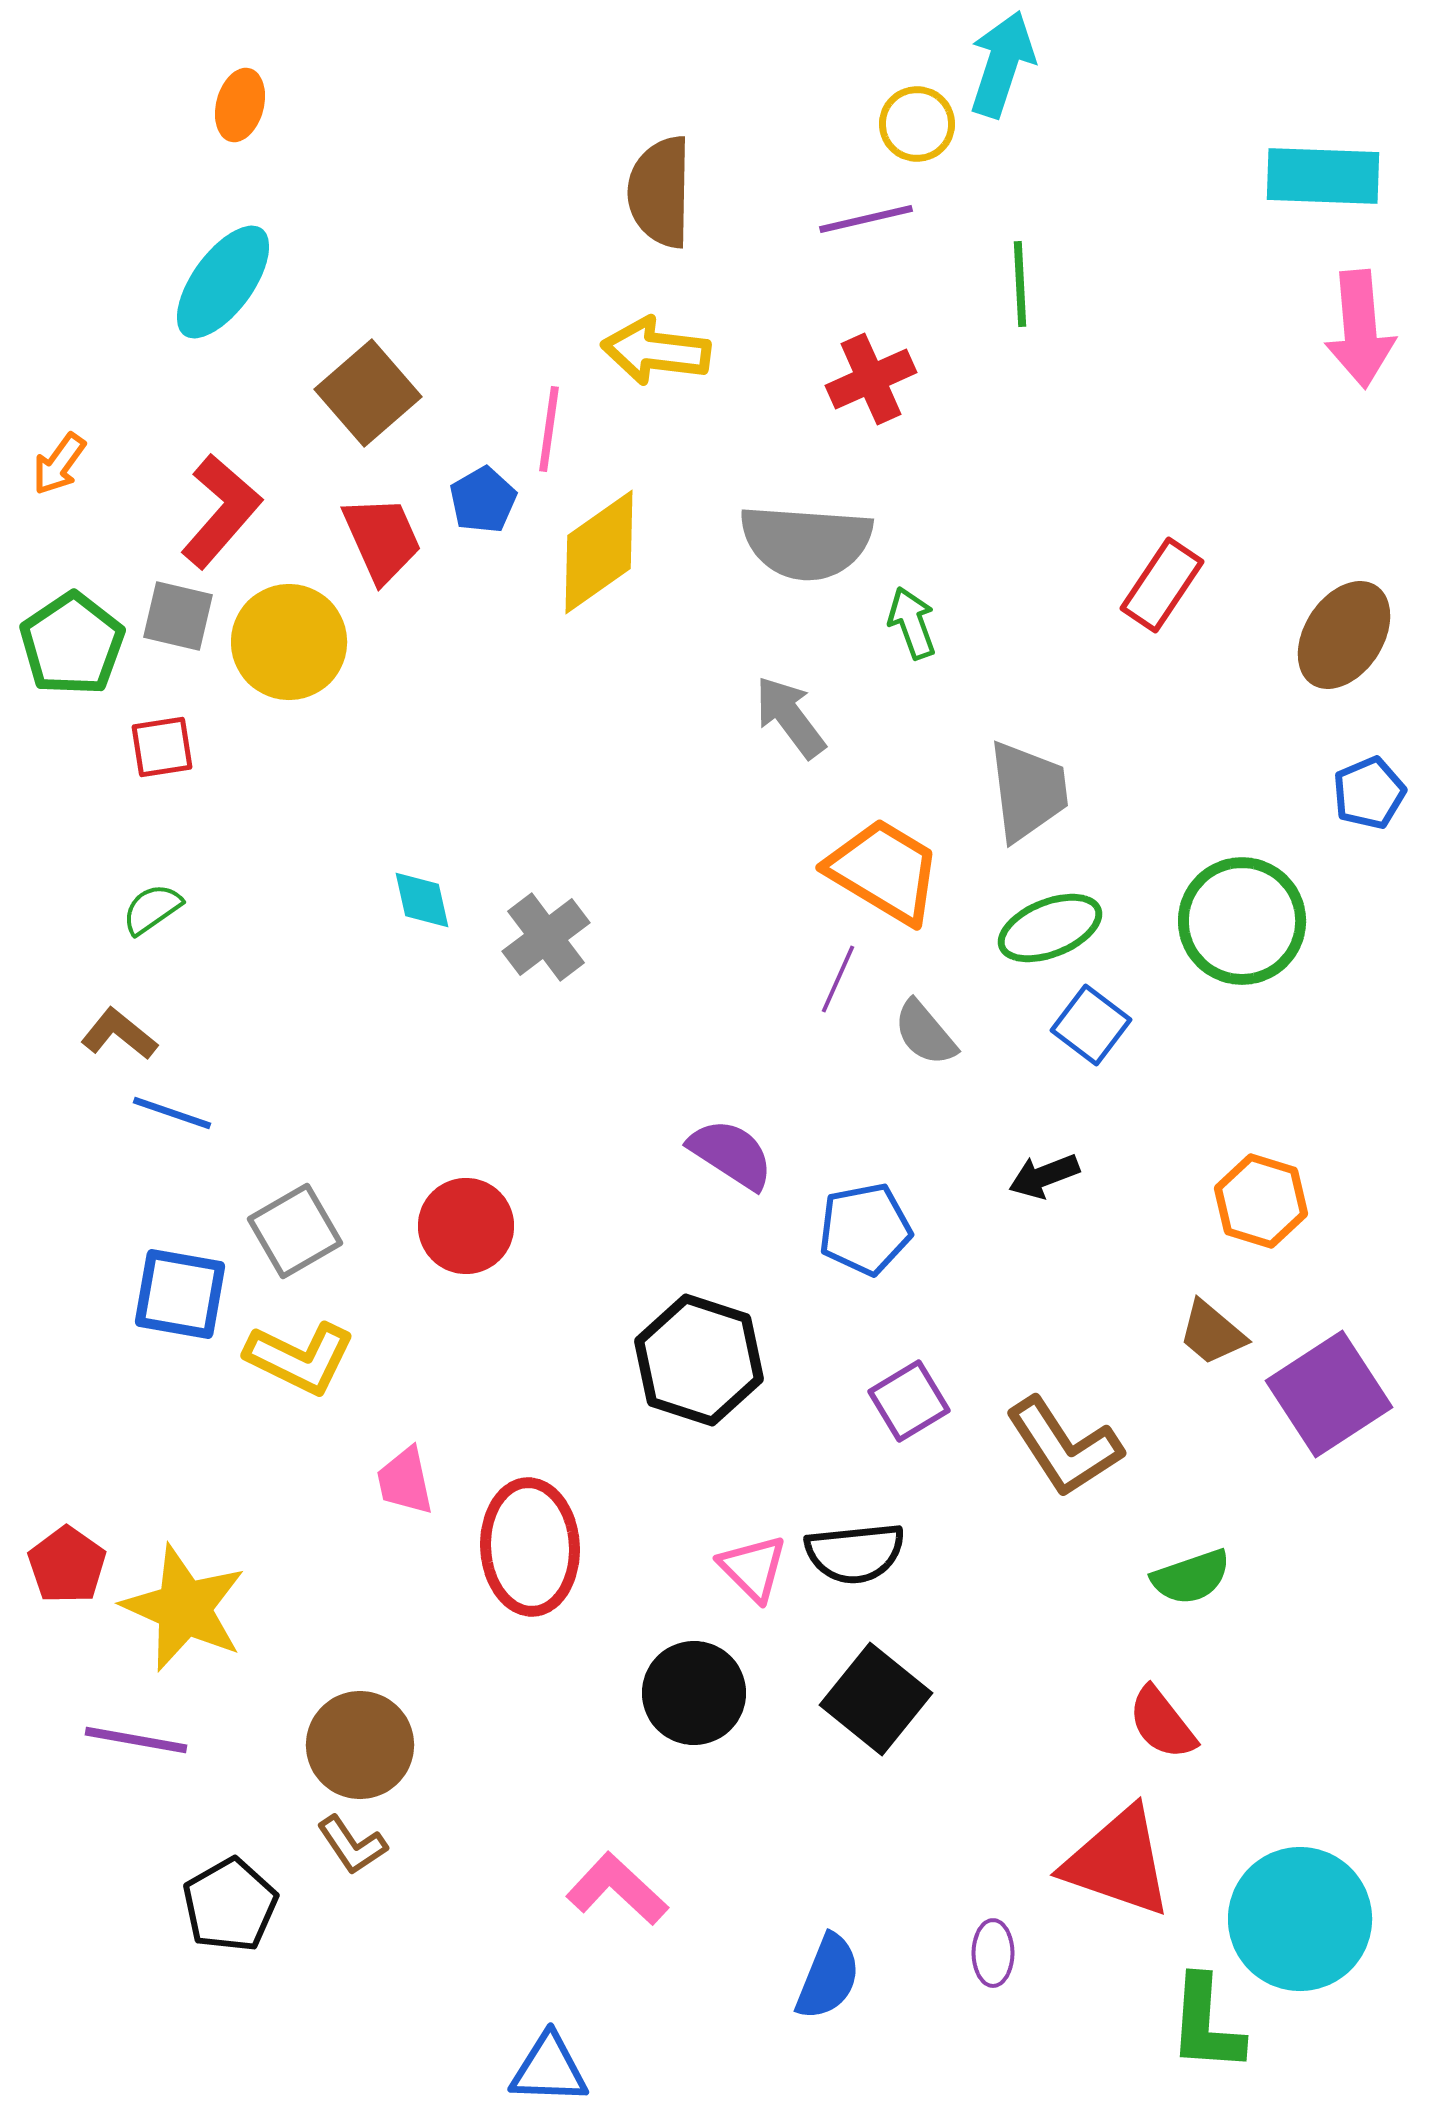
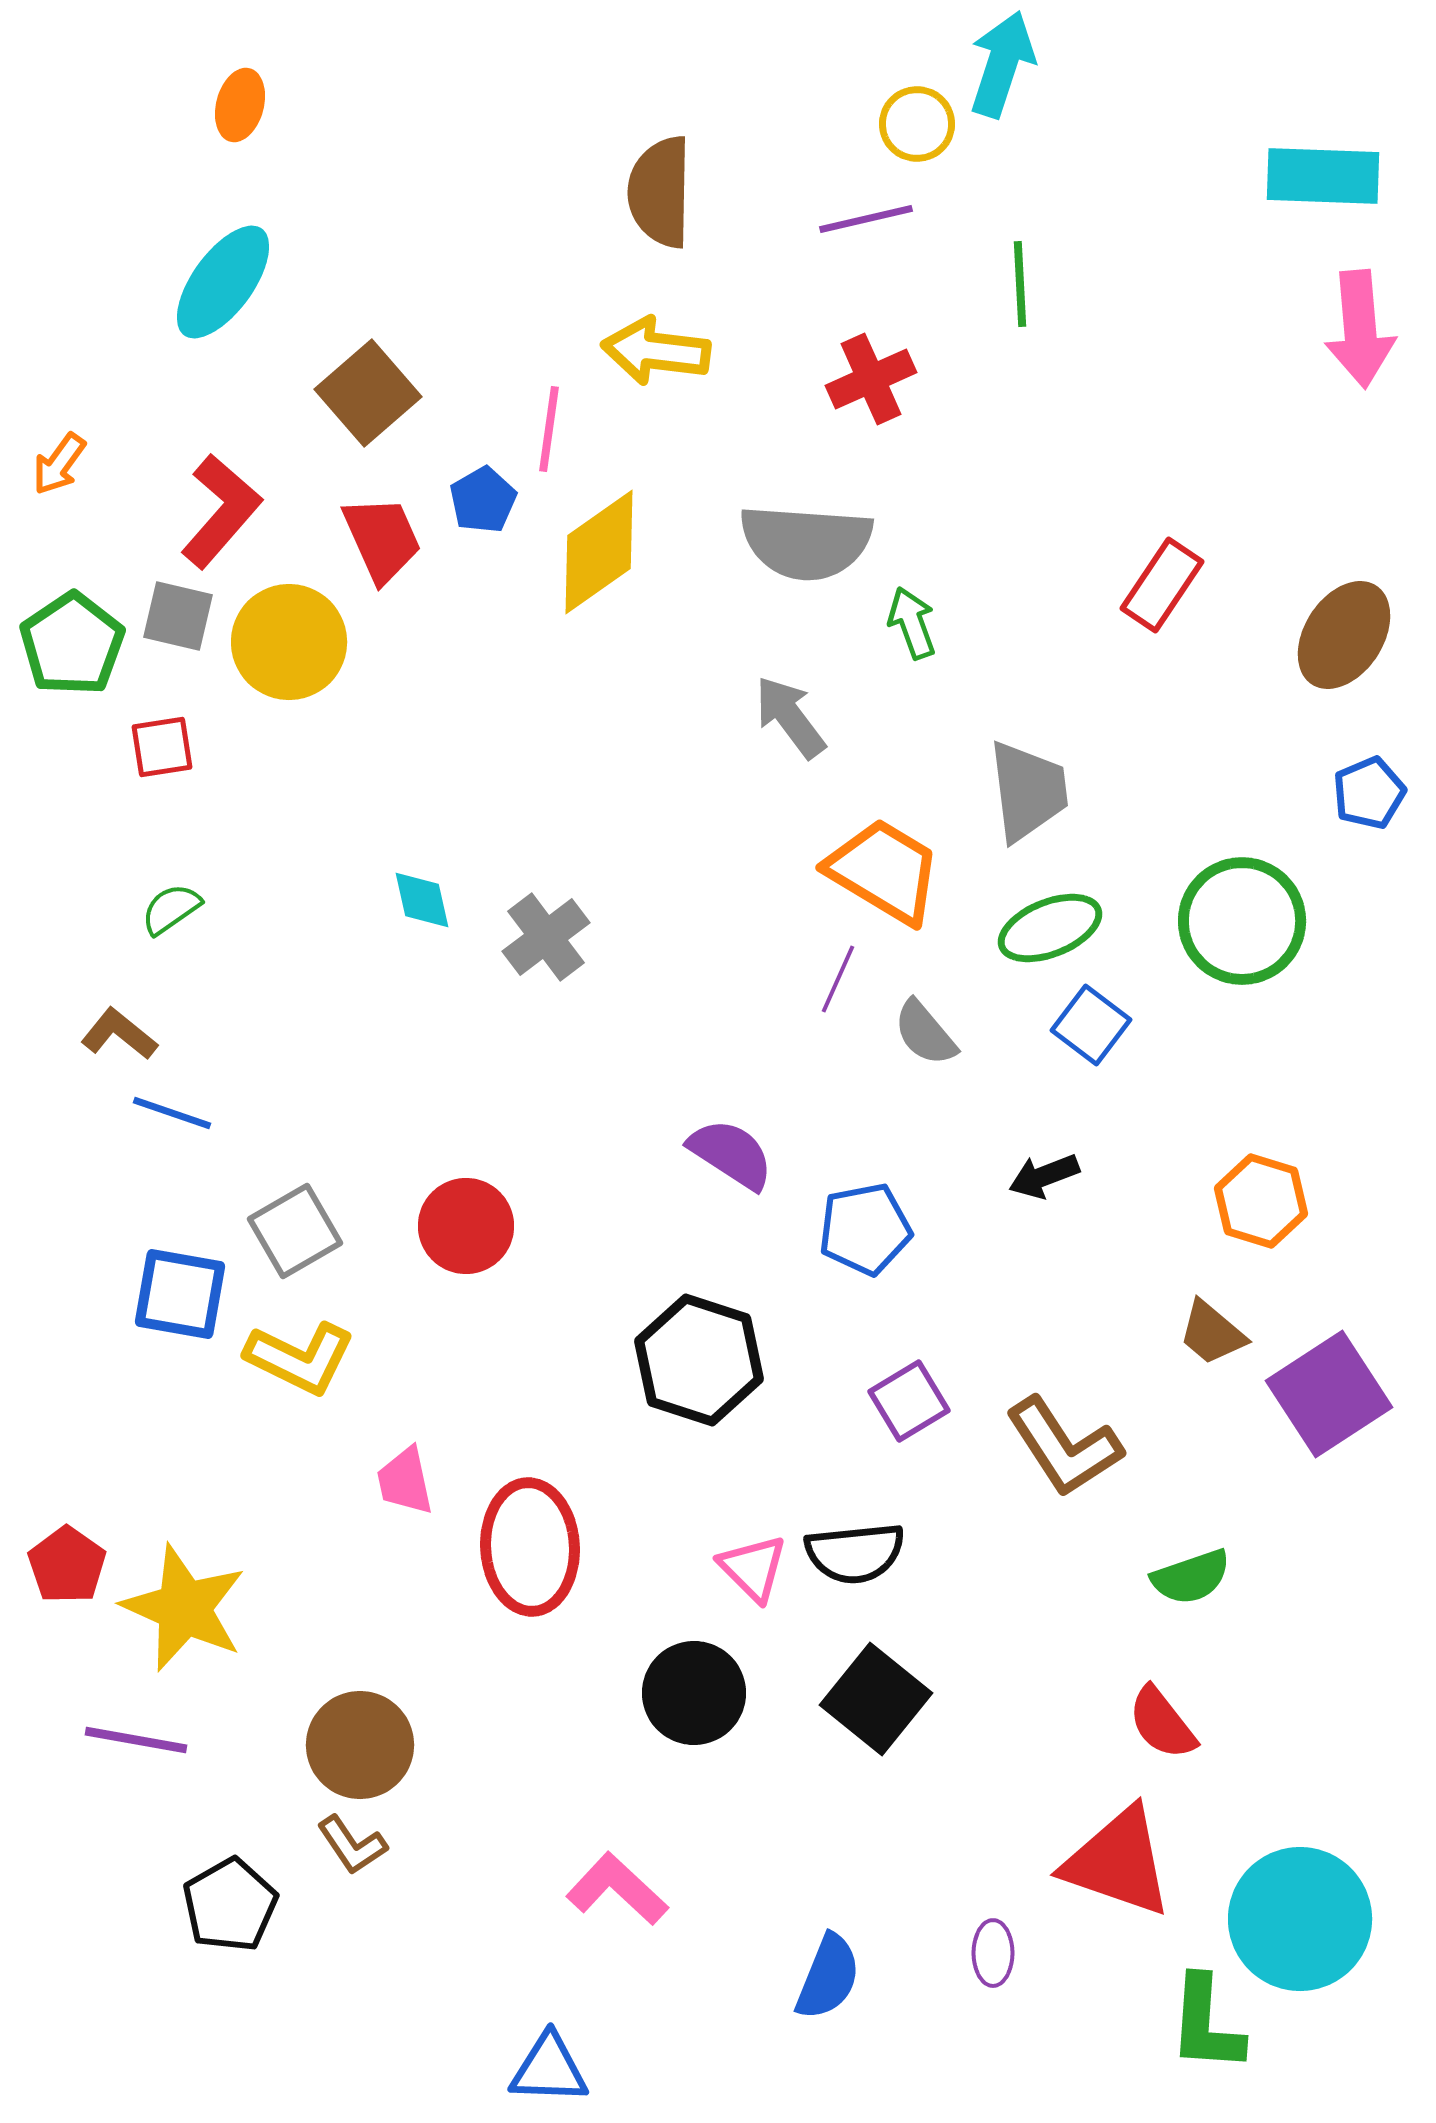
green semicircle at (152, 909): moved 19 px right
